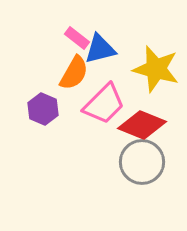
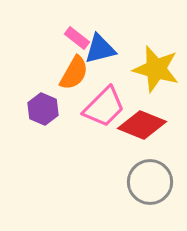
pink trapezoid: moved 3 px down
gray circle: moved 8 px right, 20 px down
